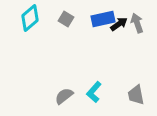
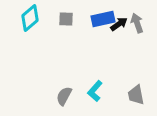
gray square: rotated 28 degrees counterclockwise
cyan L-shape: moved 1 px right, 1 px up
gray semicircle: rotated 24 degrees counterclockwise
